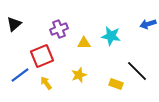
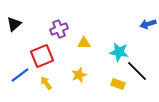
cyan star: moved 8 px right, 16 px down
yellow rectangle: moved 2 px right
